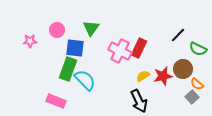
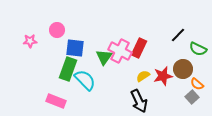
green triangle: moved 13 px right, 29 px down
